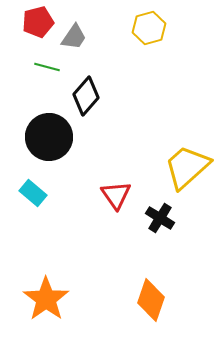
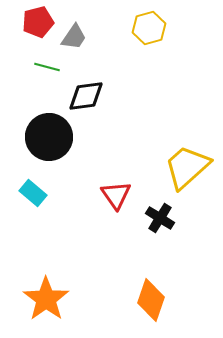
black diamond: rotated 42 degrees clockwise
